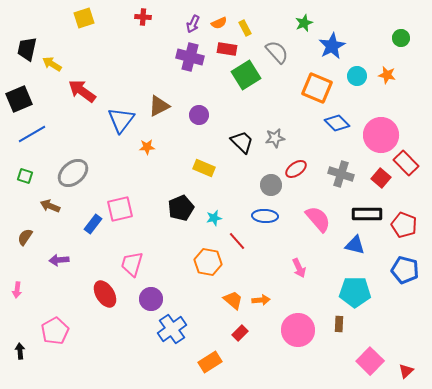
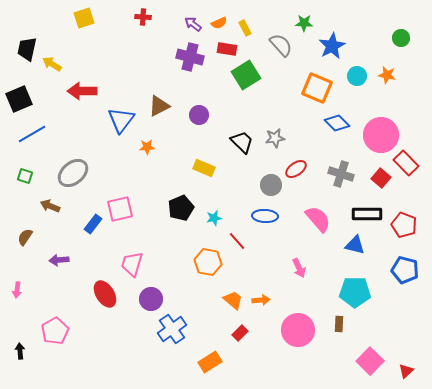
green star at (304, 23): rotated 24 degrees clockwise
purple arrow at (193, 24): rotated 102 degrees clockwise
gray semicircle at (277, 52): moved 4 px right, 7 px up
red arrow at (82, 91): rotated 36 degrees counterclockwise
